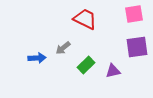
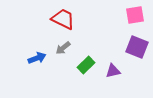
pink square: moved 1 px right, 1 px down
red trapezoid: moved 22 px left
purple square: rotated 30 degrees clockwise
blue arrow: rotated 18 degrees counterclockwise
